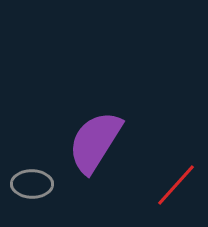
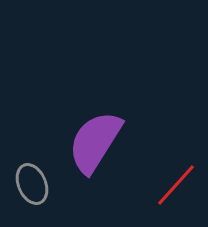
gray ellipse: rotated 66 degrees clockwise
